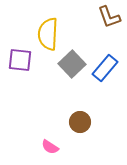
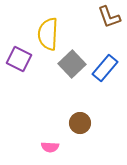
purple square: moved 1 px left, 1 px up; rotated 20 degrees clockwise
brown circle: moved 1 px down
pink semicircle: rotated 30 degrees counterclockwise
